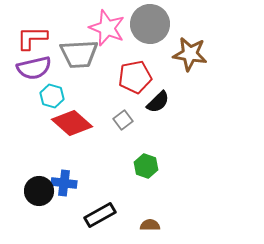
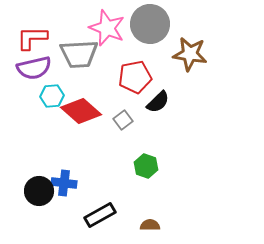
cyan hexagon: rotated 20 degrees counterclockwise
red diamond: moved 9 px right, 12 px up
